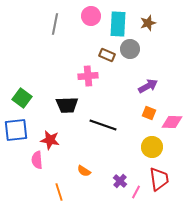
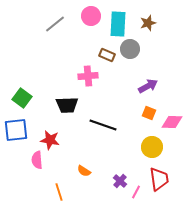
gray line: rotated 40 degrees clockwise
